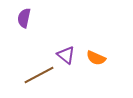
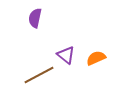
purple semicircle: moved 11 px right
orange semicircle: rotated 132 degrees clockwise
